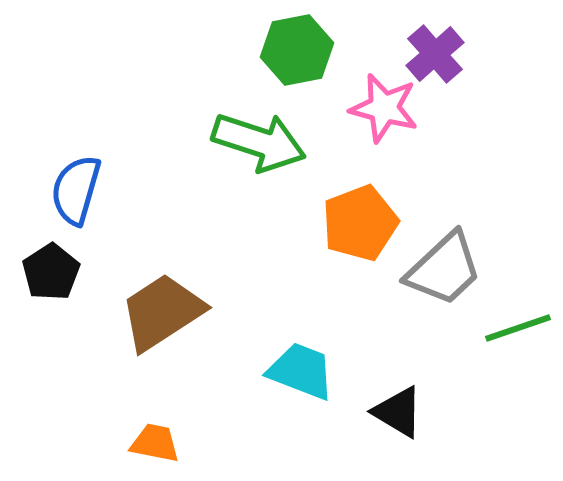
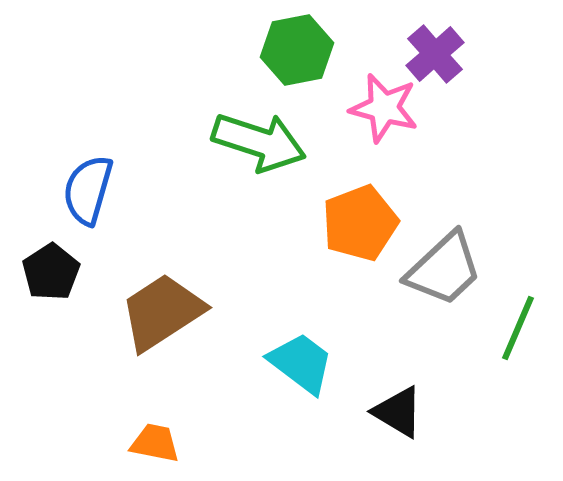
blue semicircle: moved 12 px right
green line: rotated 48 degrees counterclockwise
cyan trapezoid: moved 8 px up; rotated 16 degrees clockwise
